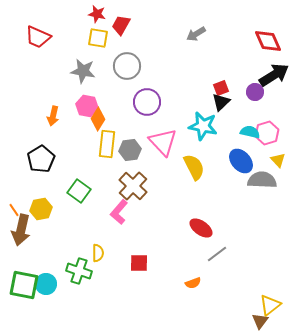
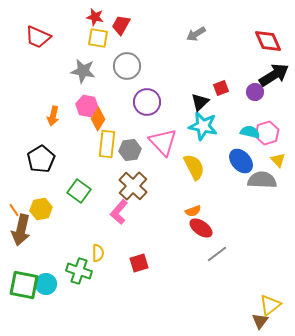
red star at (97, 14): moved 2 px left, 3 px down
black triangle at (221, 102): moved 21 px left
red square at (139, 263): rotated 18 degrees counterclockwise
orange semicircle at (193, 283): moved 72 px up
